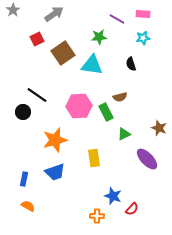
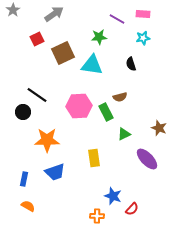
brown square: rotated 10 degrees clockwise
orange star: moved 8 px left; rotated 15 degrees clockwise
